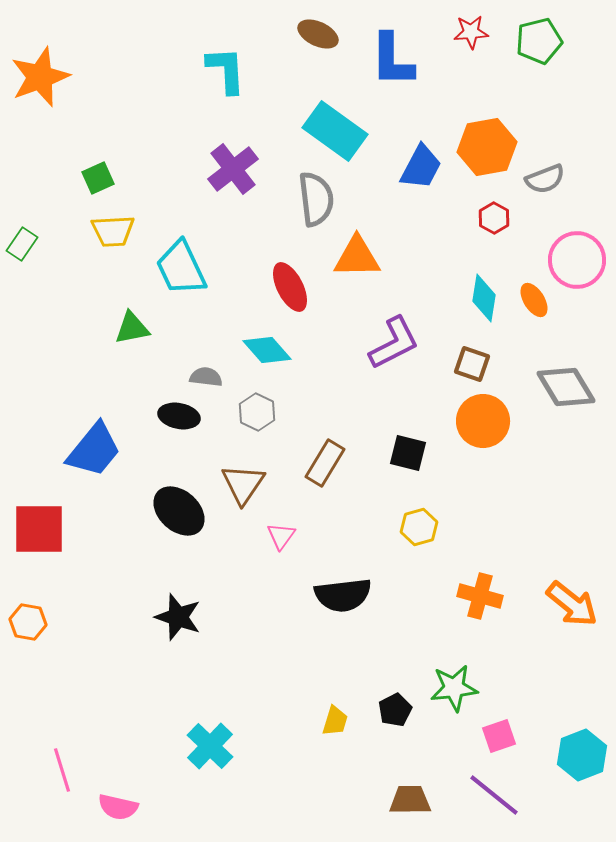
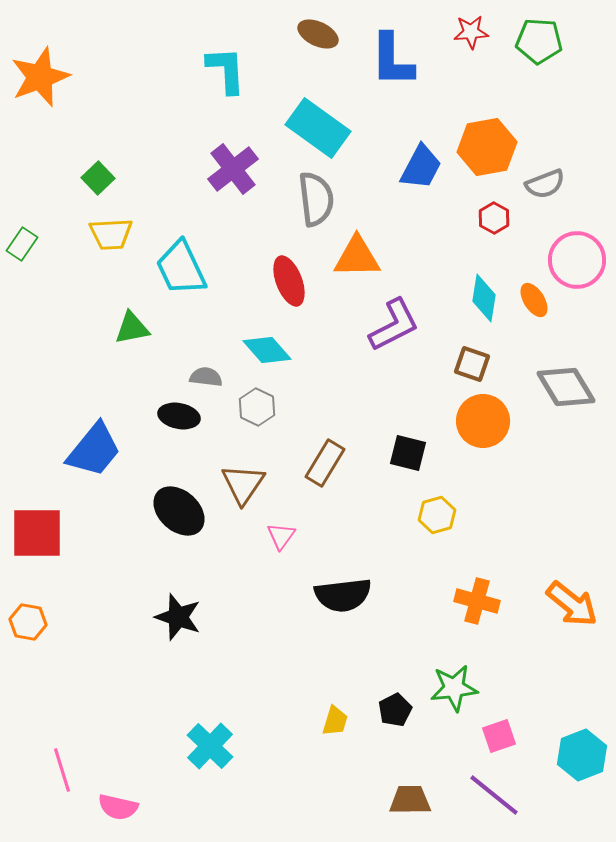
green pentagon at (539, 41): rotated 18 degrees clockwise
cyan rectangle at (335, 131): moved 17 px left, 3 px up
green square at (98, 178): rotated 20 degrees counterclockwise
gray semicircle at (545, 179): moved 5 px down
yellow trapezoid at (113, 231): moved 2 px left, 3 px down
red ellipse at (290, 287): moved 1 px left, 6 px up; rotated 6 degrees clockwise
purple L-shape at (394, 343): moved 18 px up
gray hexagon at (257, 412): moved 5 px up
yellow hexagon at (419, 527): moved 18 px right, 12 px up
red square at (39, 529): moved 2 px left, 4 px down
orange cross at (480, 596): moved 3 px left, 5 px down
